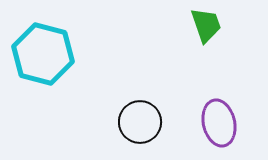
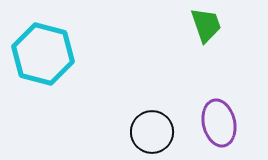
black circle: moved 12 px right, 10 px down
